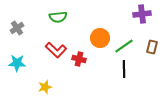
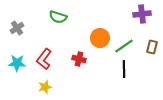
green semicircle: rotated 24 degrees clockwise
red L-shape: moved 12 px left, 9 px down; rotated 85 degrees clockwise
